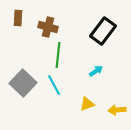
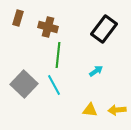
brown rectangle: rotated 14 degrees clockwise
black rectangle: moved 1 px right, 2 px up
gray square: moved 1 px right, 1 px down
yellow triangle: moved 3 px right, 6 px down; rotated 28 degrees clockwise
